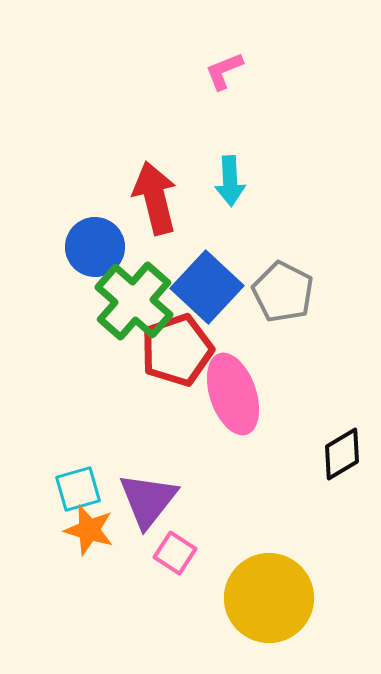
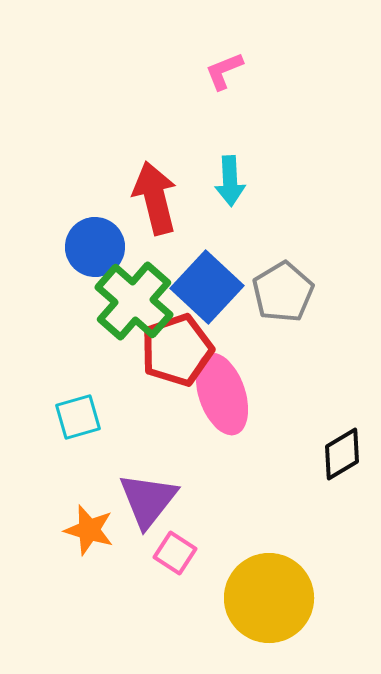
gray pentagon: rotated 14 degrees clockwise
pink ellipse: moved 11 px left
cyan square: moved 72 px up
